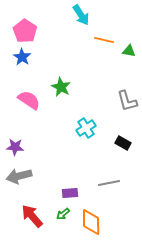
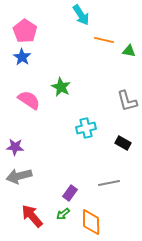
cyan cross: rotated 18 degrees clockwise
purple rectangle: rotated 49 degrees counterclockwise
